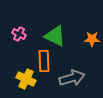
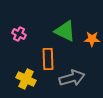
green triangle: moved 10 px right, 5 px up
orange rectangle: moved 4 px right, 2 px up
